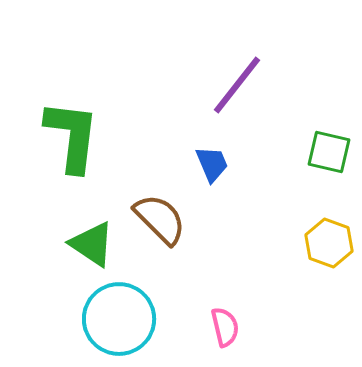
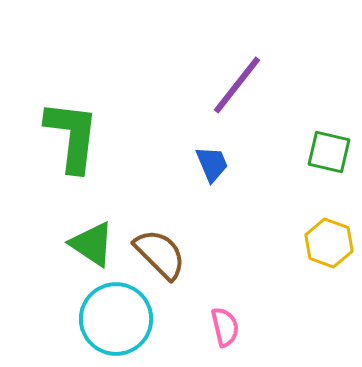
brown semicircle: moved 35 px down
cyan circle: moved 3 px left
